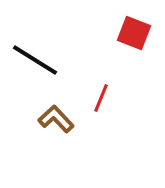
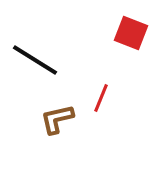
red square: moved 3 px left
brown L-shape: moved 1 px right; rotated 60 degrees counterclockwise
